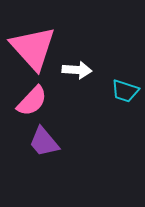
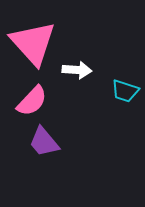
pink triangle: moved 5 px up
